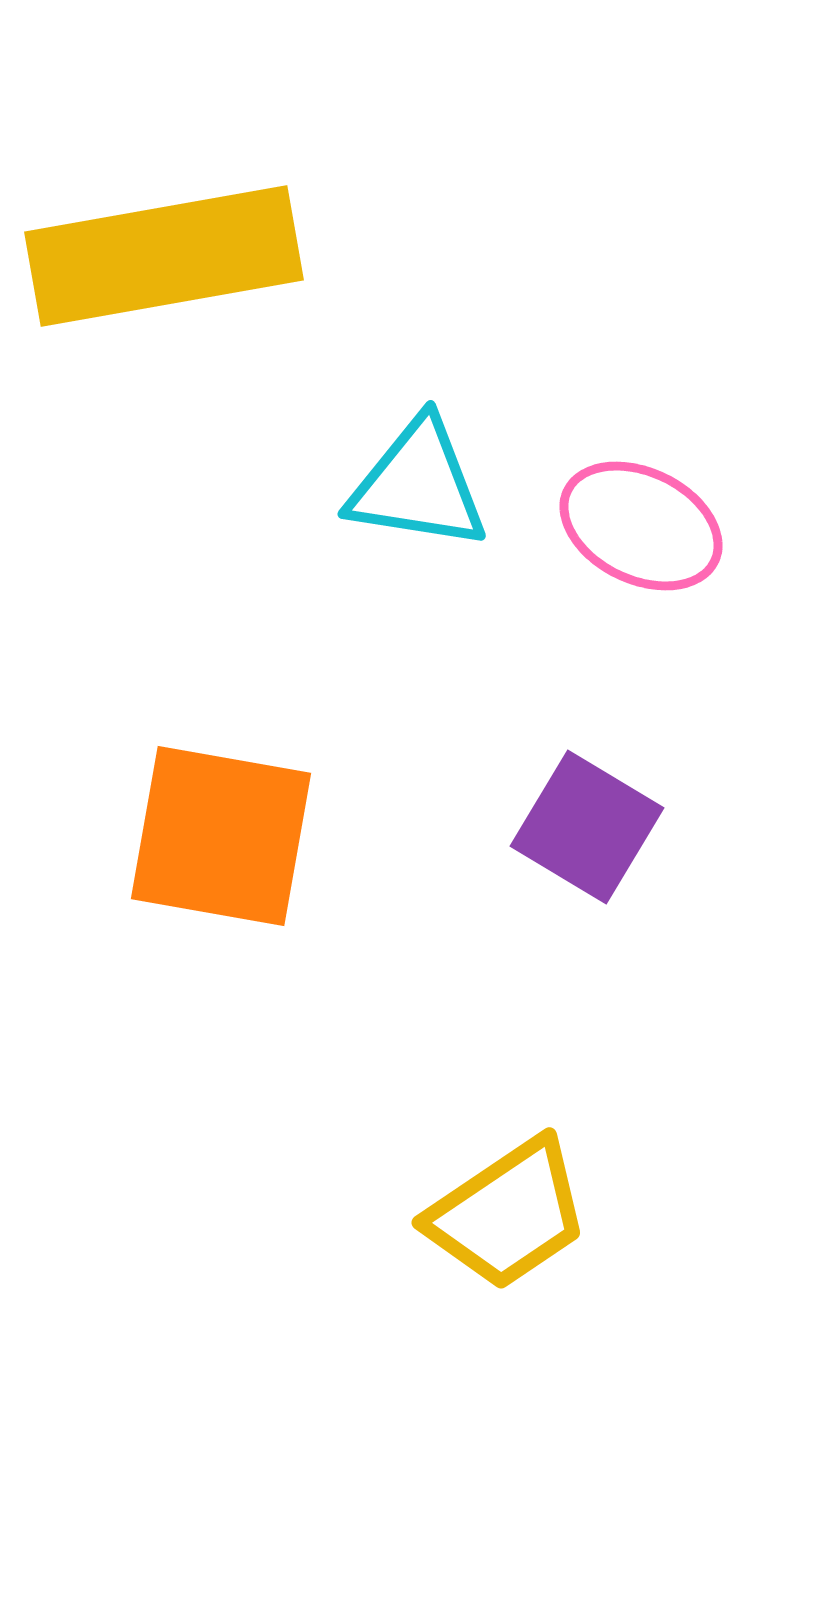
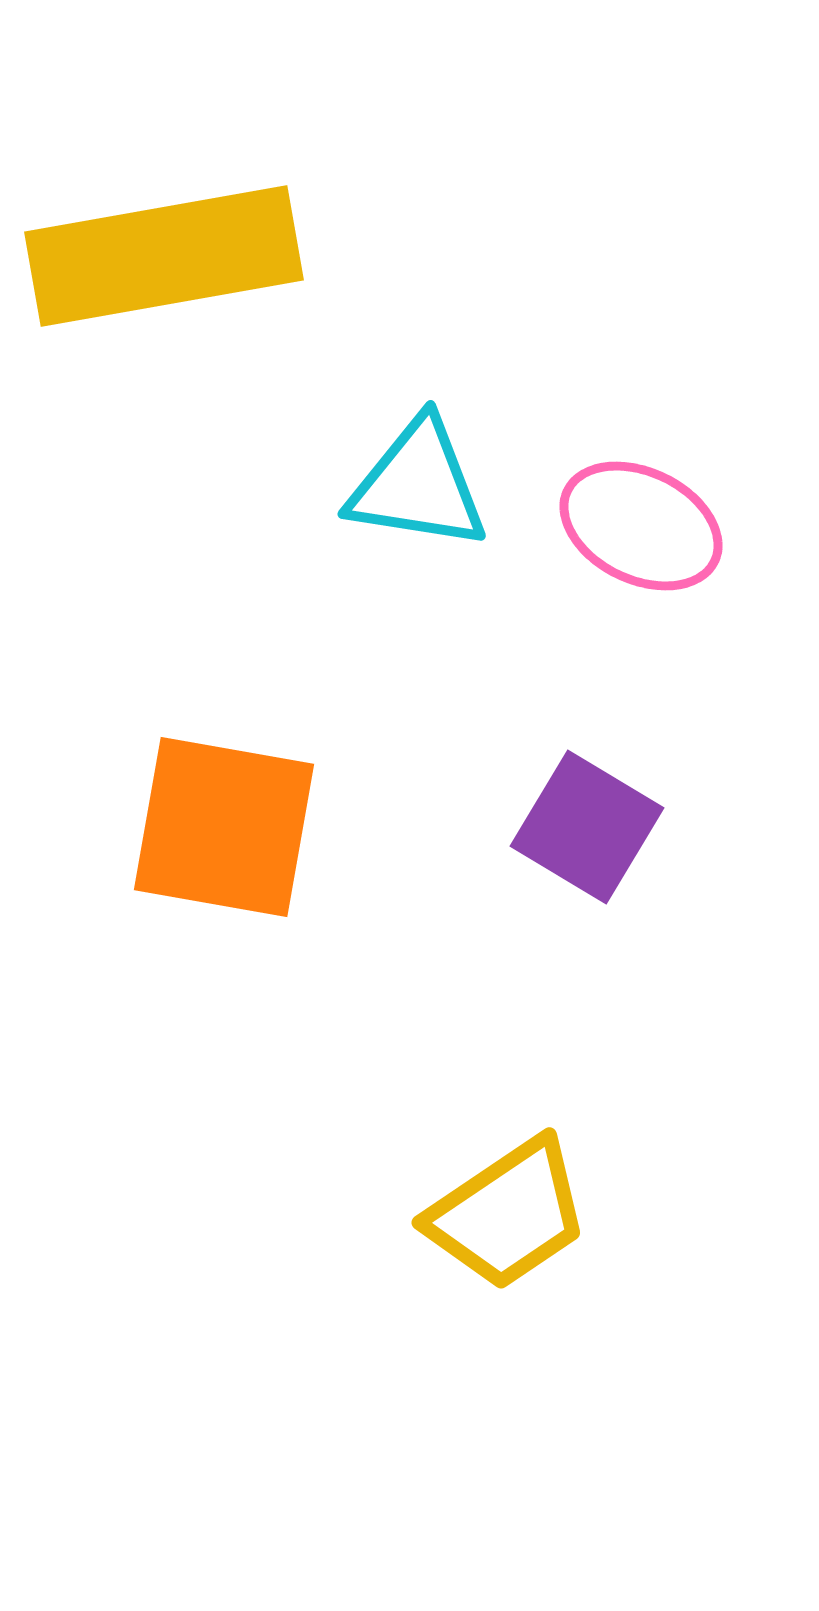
orange square: moved 3 px right, 9 px up
